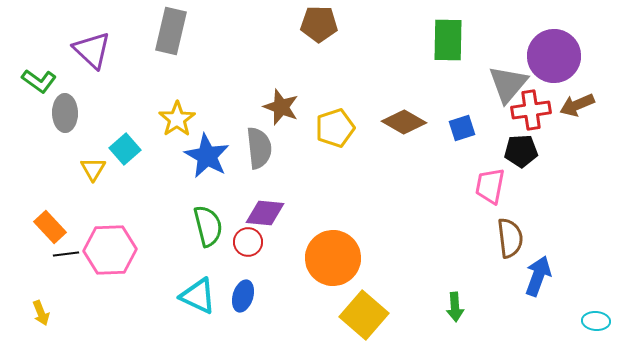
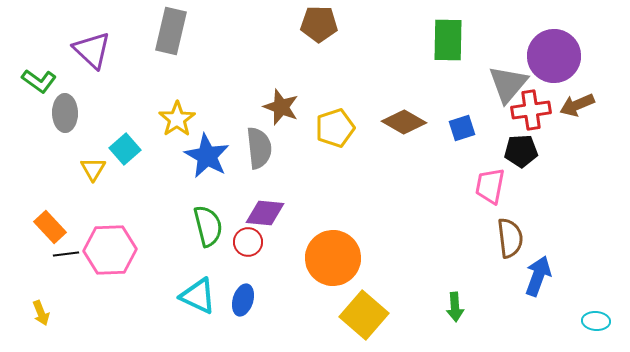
blue ellipse: moved 4 px down
